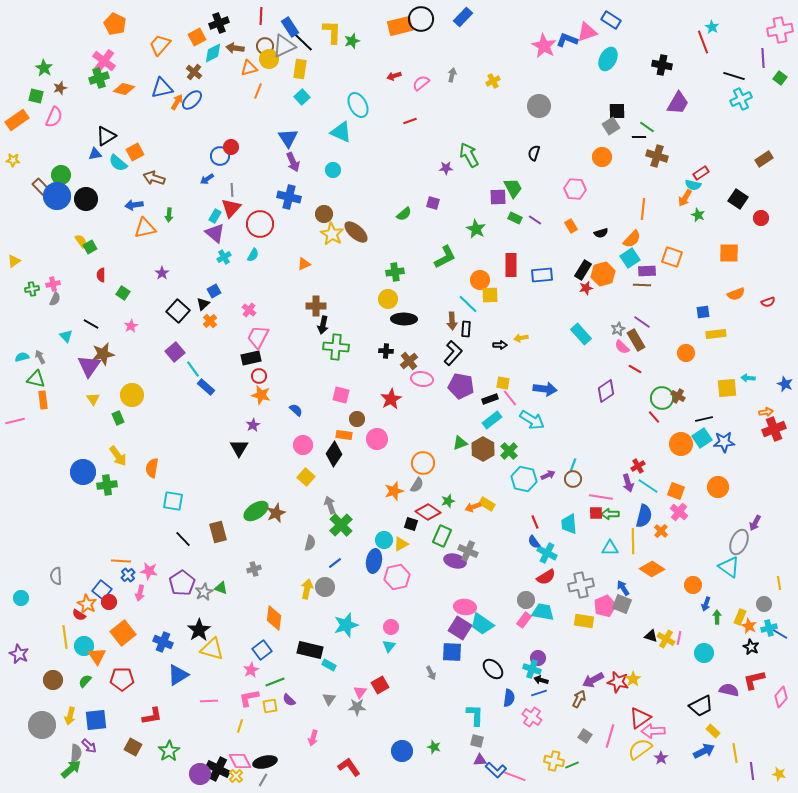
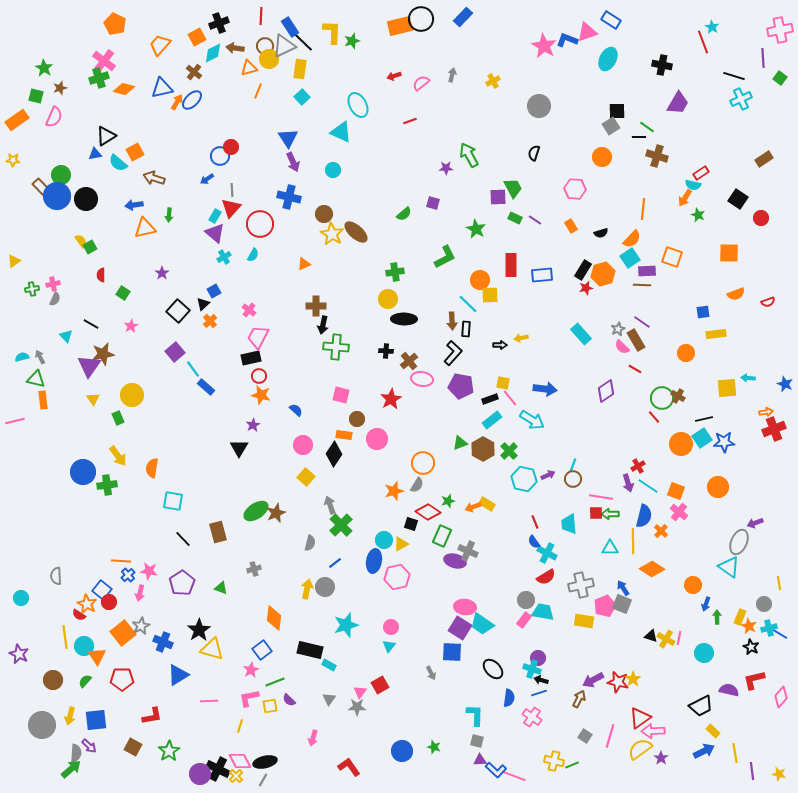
purple arrow at (755, 523): rotated 42 degrees clockwise
gray star at (204, 592): moved 63 px left, 34 px down
